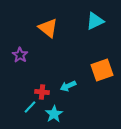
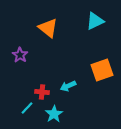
cyan line: moved 3 px left, 1 px down
